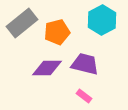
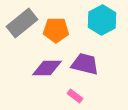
orange pentagon: moved 1 px left, 2 px up; rotated 15 degrees clockwise
pink rectangle: moved 9 px left
